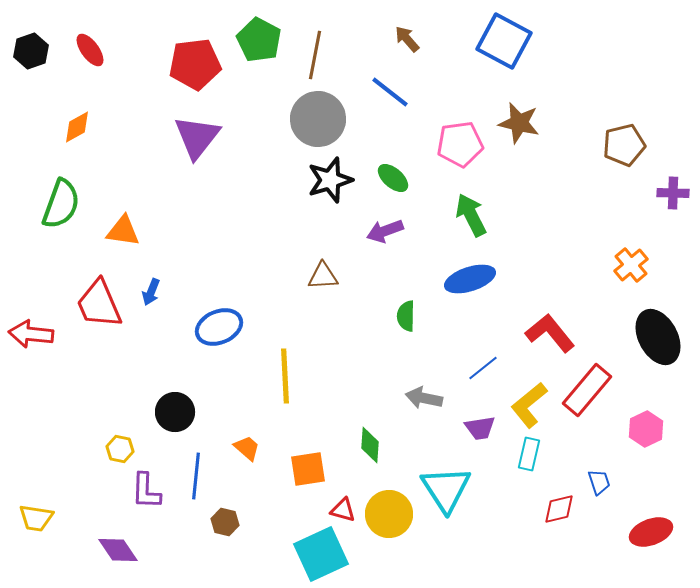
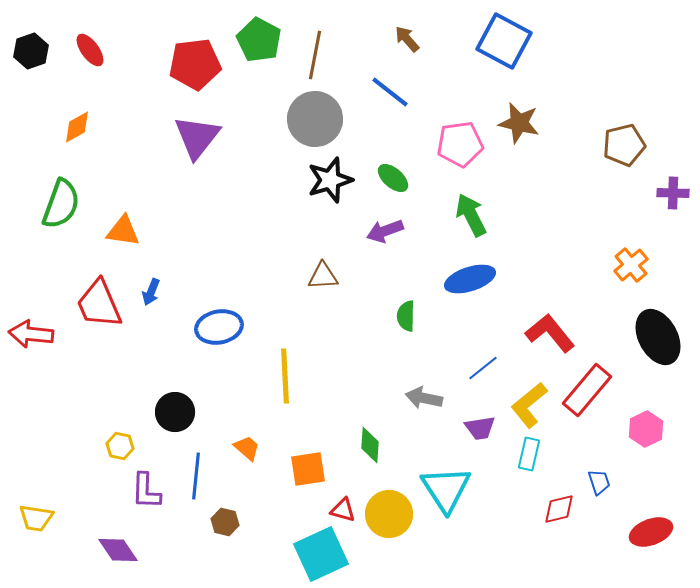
gray circle at (318, 119): moved 3 px left
blue ellipse at (219, 327): rotated 12 degrees clockwise
yellow hexagon at (120, 449): moved 3 px up
